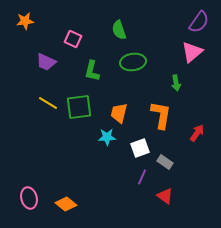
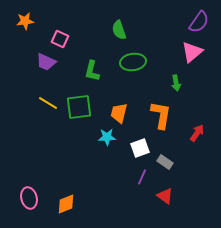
pink square: moved 13 px left
orange diamond: rotated 60 degrees counterclockwise
